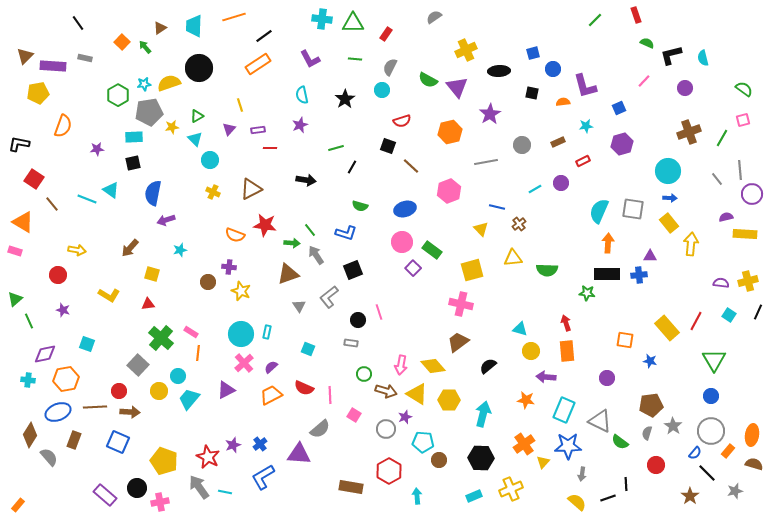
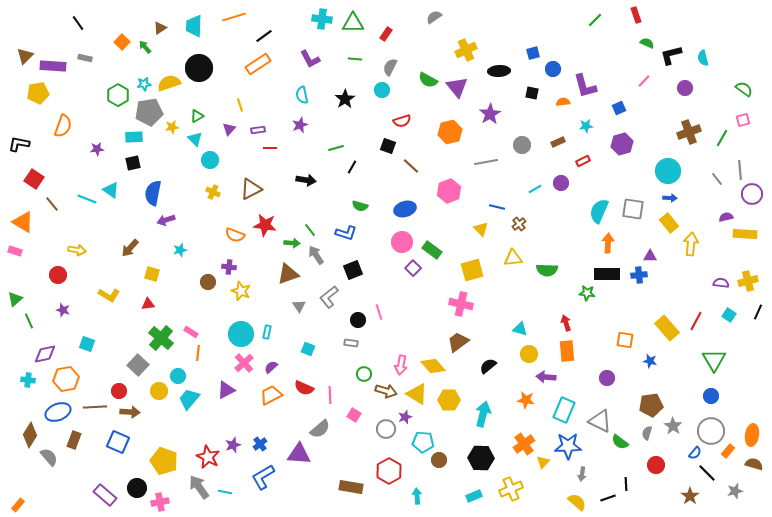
yellow circle at (531, 351): moved 2 px left, 3 px down
